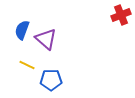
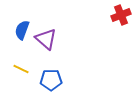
yellow line: moved 6 px left, 4 px down
